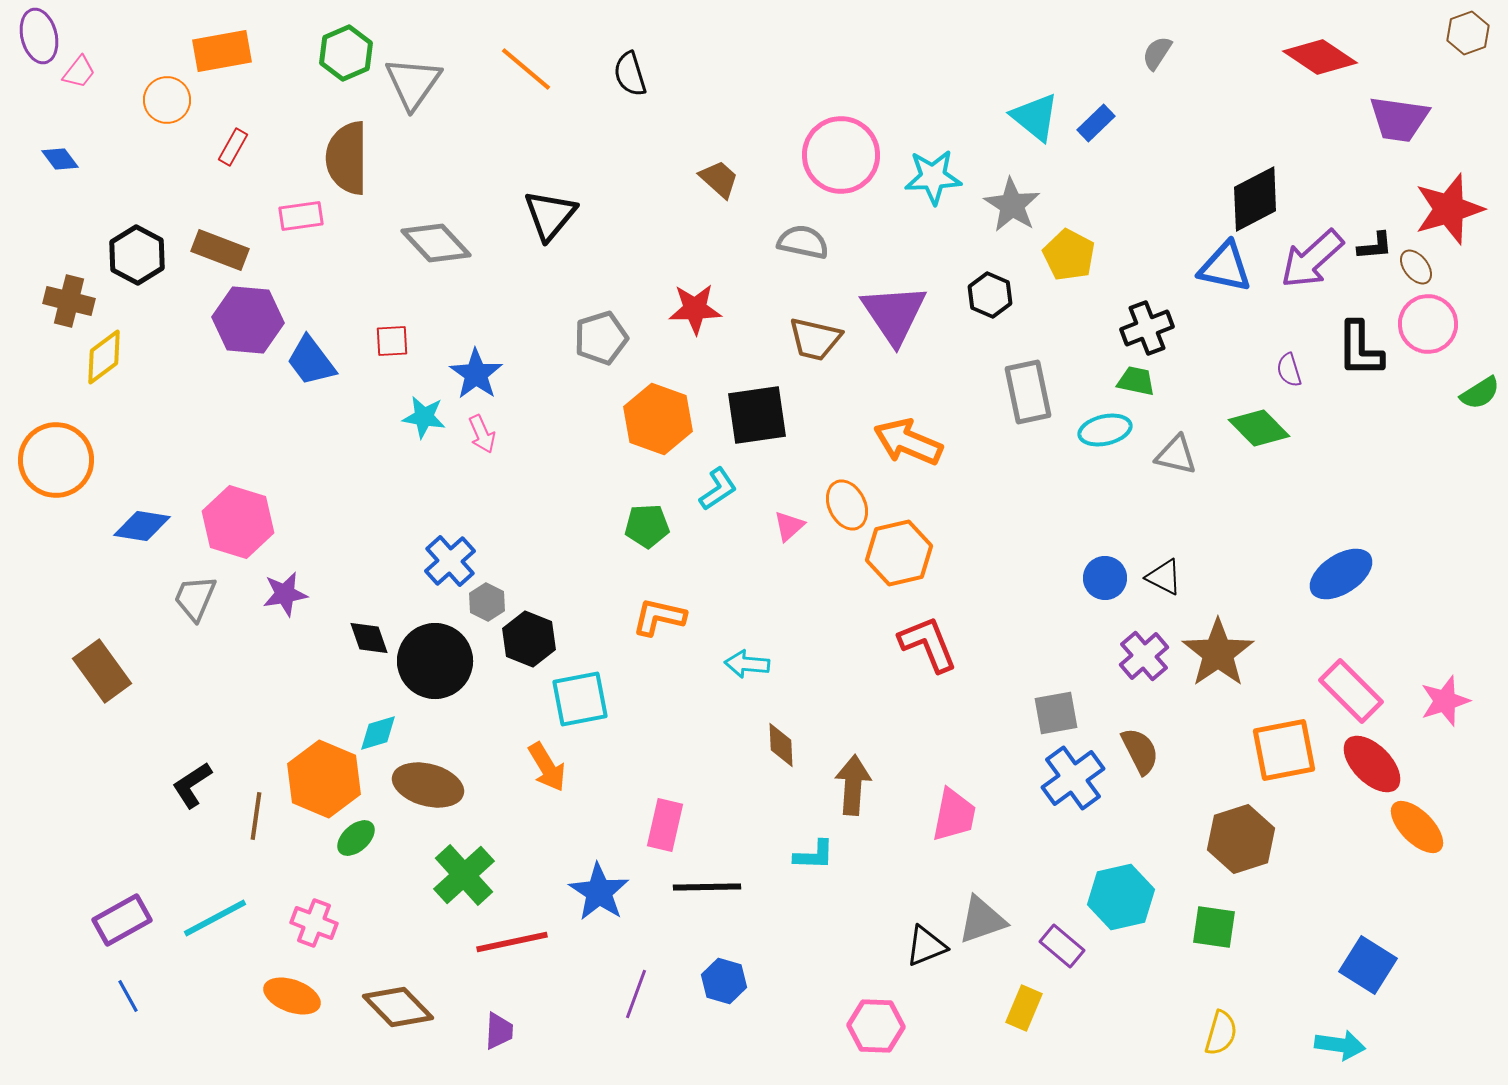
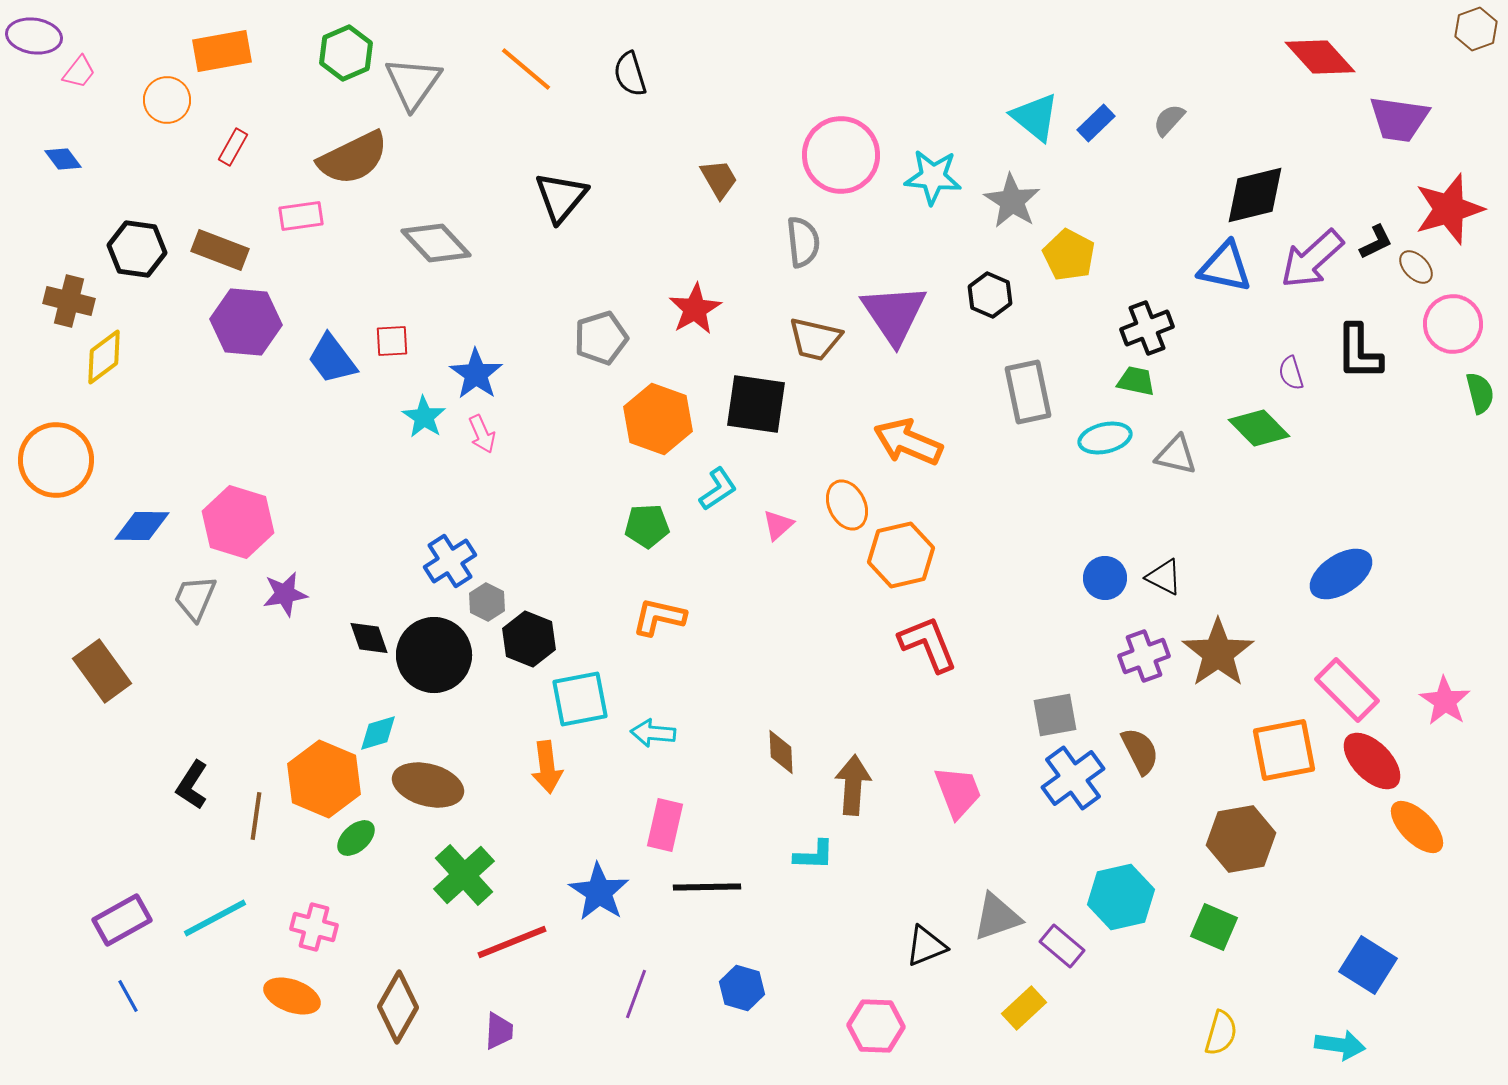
brown hexagon at (1468, 33): moved 8 px right, 4 px up
purple ellipse at (39, 36): moved 5 px left; rotated 68 degrees counterclockwise
gray semicircle at (1157, 53): moved 12 px right, 67 px down; rotated 9 degrees clockwise
red diamond at (1320, 57): rotated 14 degrees clockwise
brown semicircle at (347, 158): moved 6 px right; rotated 116 degrees counterclockwise
blue diamond at (60, 159): moved 3 px right
cyan star at (933, 177): rotated 8 degrees clockwise
brown trapezoid at (719, 179): rotated 18 degrees clockwise
black diamond at (1255, 199): moved 4 px up; rotated 14 degrees clockwise
gray star at (1012, 205): moved 4 px up
black triangle at (550, 215): moved 11 px right, 18 px up
gray semicircle at (803, 242): rotated 72 degrees clockwise
black L-shape at (1375, 246): moved 1 px right, 4 px up; rotated 21 degrees counterclockwise
black hexagon at (137, 255): moved 6 px up; rotated 20 degrees counterclockwise
brown ellipse at (1416, 267): rotated 6 degrees counterclockwise
red star at (695, 309): rotated 28 degrees counterclockwise
purple hexagon at (248, 320): moved 2 px left, 2 px down
pink circle at (1428, 324): moved 25 px right
black L-shape at (1360, 349): moved 1 px left, 3 px down
blue trapezoid at (311, 361): moved 21 px right, 2 px up
purple semicircle at (1289, 370): moved 2 px right, 3 px down
green semicircle at (1480, 393): rotated 72 degrees counterclockwise
black square at (757, 415): moved 1 px left, 11 px up; rotated 16 degrees clockwise
cyan star at (424, 417): rotated 24 degrees clockwise
cyan ellipse at (1105, 430): moved 8 px down
blue diamond at (142, 526): rotated 8 degrees counterclockwise
pink triangle at (789, 526): moved 11 px left, 1 px up
orange hexagon at (899, 553): moved 2 px right, 2 px down
blue cross at (450, 561): rotated 9 degrees clockwise
purple cross at (1144, 656): rotated 21 degrees clockwise
black circle at (435, 661): moved 1 px left, 6 px up
cyan arrow at (747, 664): moved 94 px left, 69 px down
pink rectangle at (1351, 691): moved 4 px left, 1 px up
pink star at (1445, 701): rotated 21 degrees counterclockwise
gray square at (1056, 713): moved 1 px left, 2 px down
brown diamond at (781, 745): moved 7 px down
red ellipse at (1372, 764): moved 3 px up
orange arrow at (547, 767): rotated 24 degrees clockwise
black L-shape at (192, 785): rotated 24 degrees counterclockwise
pink trapezoid at (954, 815): moved 4 px right, 23 px up; rotated 32 degrees counterclockwise
brown hexagon at (1241, 839): rotated 8 degrees clockwise
gray triangle at (982, 920): moved 15 px right, 3 px up
pink cross at (314, 923): moved 4 px down; rotated 6 degrees counterclockwise
green square at (1214, 927): rotated 15 degrees clockwise
red line at (512, 942): rotated 10 degrees counterclockwise
blue hexagon at (724, 981): moved 18 px right, 7 px down
brown diamond at (398, 1007): rotated 74 degrees clockwise
yellow rectangle at (1024, 1008): rotated 24 degrees clockwise
